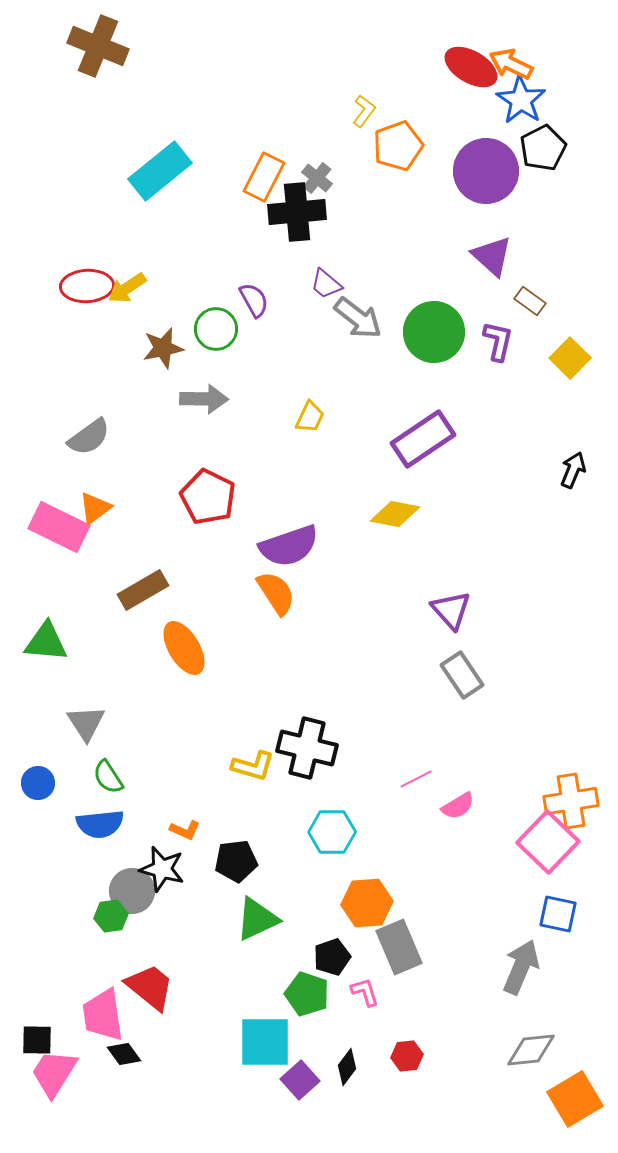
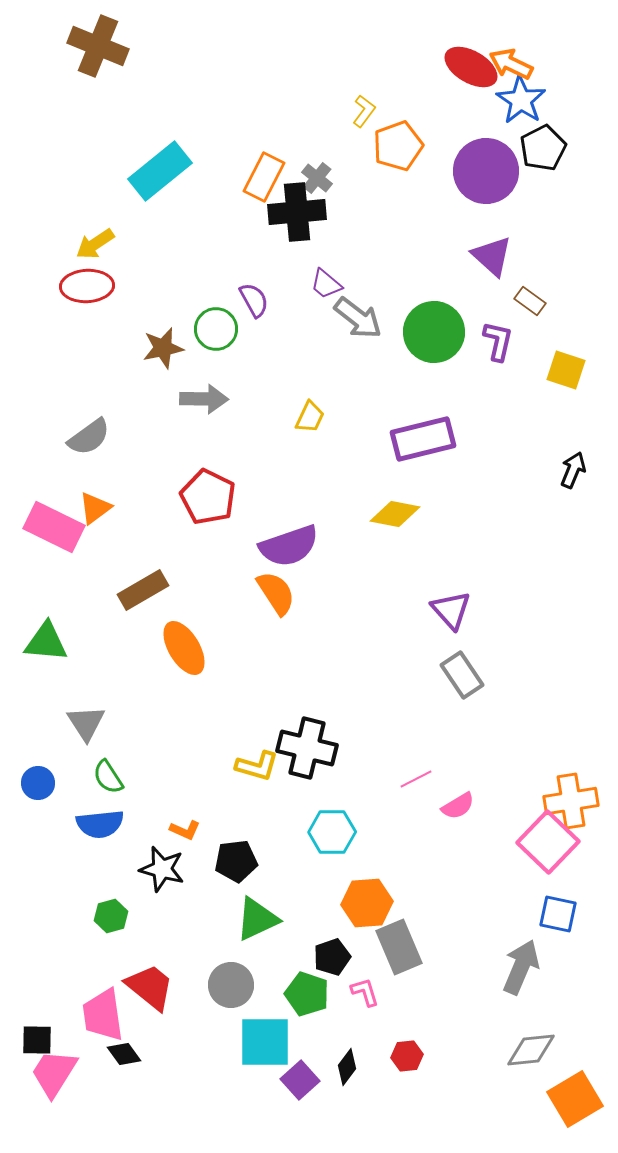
yellow arrow at (127, 288): moved 32 px left, 44 px up
yellow square at (570, 358): moved 4 px left, 12 px down; rotated 27 degrees counterclockwise
purple rectangle at (423, 439): rotated 20 degrees clockwise
pink rectangle at (59, 527): moved 5 px left
yellow L-shape at (253, 766): moved 4 px right
gray circle at (132, 891): moved 99 px right, 94 px down
green hexagon at (111, 916): rotated 8 degrees counterclockwise
